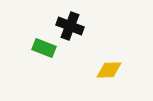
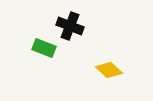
yellow diamond: rotated 44 degrees clockwise
